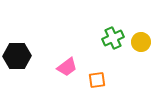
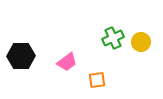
black hexagon: moved 4 px right
pink trapezoid: moved 5 px up
